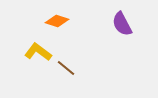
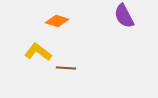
purple semicircle: moved 2 px right, 8 px up
brown line: rotated 36 degrees counterclockwise
